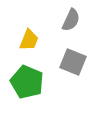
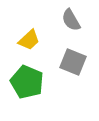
gray semicircle: rotated 125 degrees clockwise
yellow trapezoid: rotated 25 degrees clockwise
